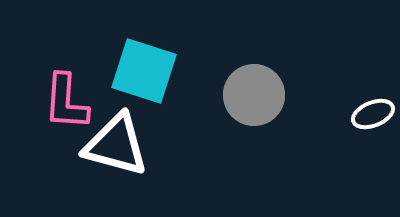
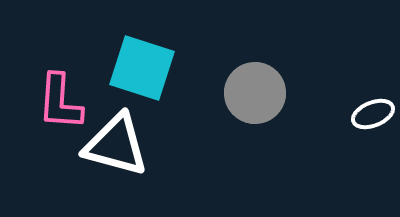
cyan square: moved 2 px left, 3 px up
gray circle: moved 1 px right, 2 px up
pink L-shape: moved 6 px left
